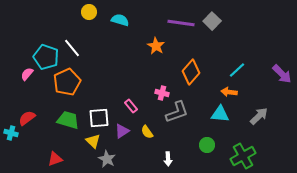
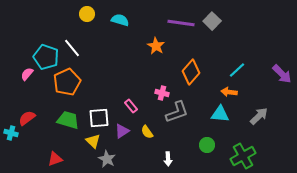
yellow circle: moved 2 px left, 2 px down
